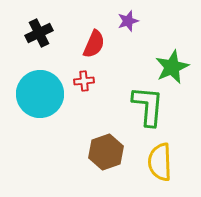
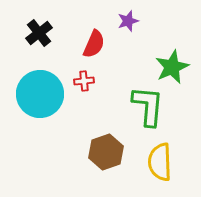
black cross: rotated 12 degrees counterclockwise
